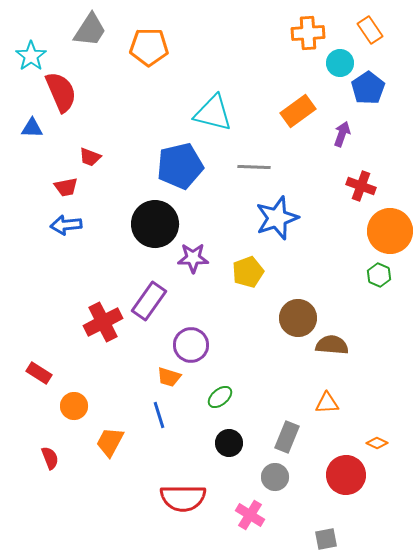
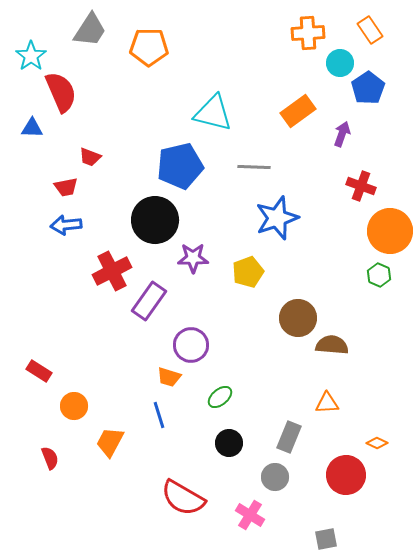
black circle at (155, 224): moved 4 px up
red cross at (103, 322): moved 9 px right, 51 px up
red rectangle at (39, 373): moved 2 px up
gray rectangle at (287, 437): moved 2 px right
red semicircle at (183, 498): rotated 30 degrees clockwise
